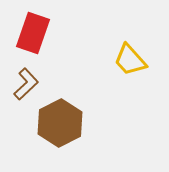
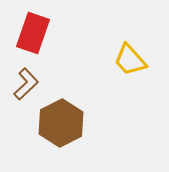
brown hexagon: moved 1 px right
